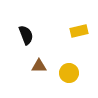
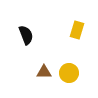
yellow rectangle: moved 2 px left, 1 px up; rotated 60 degrees counterclockwise
brown triangle: moved 5 px right, 6 px down
